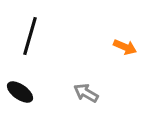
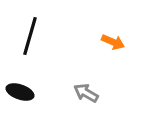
orange arrow: moved 12 px left, 5 px up
black ellipse: rotated 16 degrees counterclockwise
